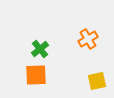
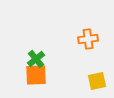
orange cross: rotated 24 degrees clockwise
green cross: moved 4 px left, 10 px down
